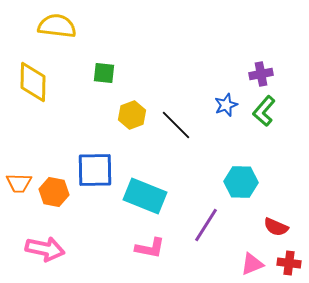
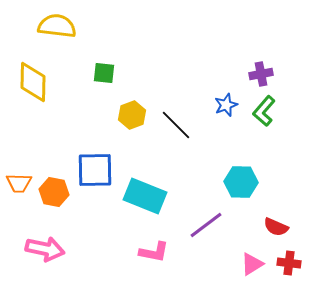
purple line: rotated 21 degrees clockwise
pink L-shape: moved 4 px right, 4 px down
pink triangle: rotated 10 degrees counterclockwise
